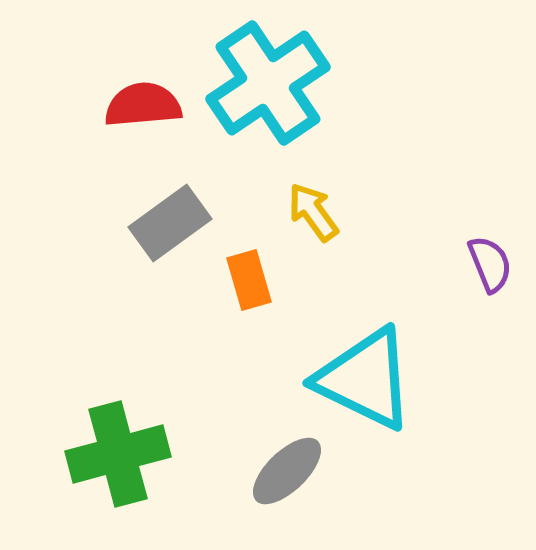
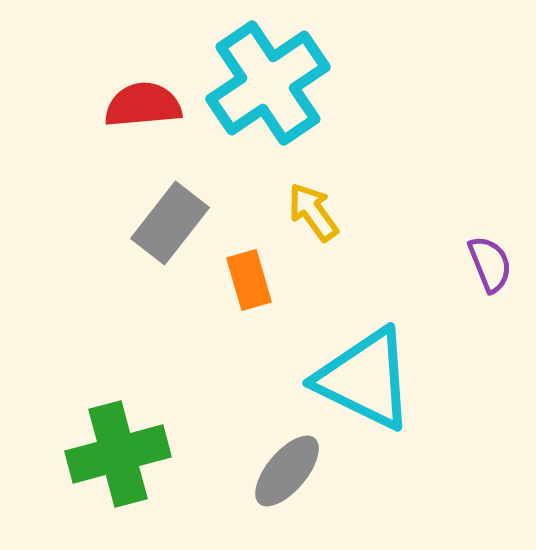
gray rectangle: rotated 16 degrees counterclockwise
gray ellipse: rotated 6 degrees counterclockwise
